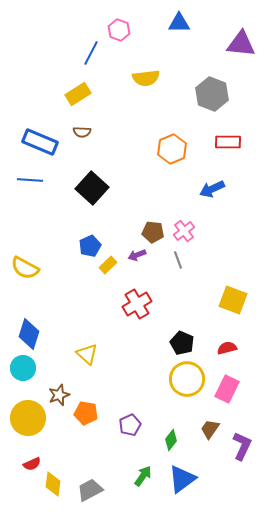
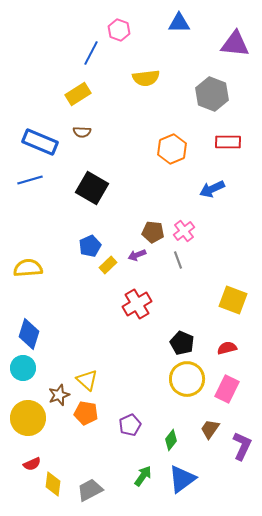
purple triangle at (241, 44): moved 6 px left
blue line at (30, 180): rotated 20 degrees counterclockwise
black square at (92, 188): rotated 12 degrees counterclockwise
yellow semicircle at (25, 268): moved 3 px right; rotated 148 degrees clockwise
yellow triangle at (87, 354): moved 26 px down
